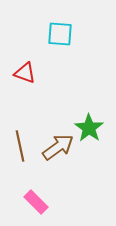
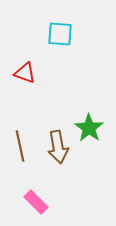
brown arrow: rotated 116 degrees clockwise
